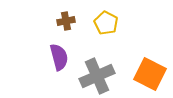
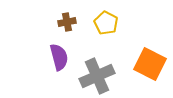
brown cross: moved 1 px right, 1 px down
orange square: moved 10 px up
